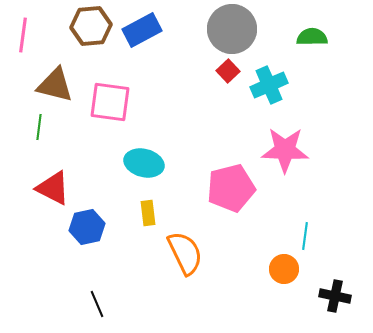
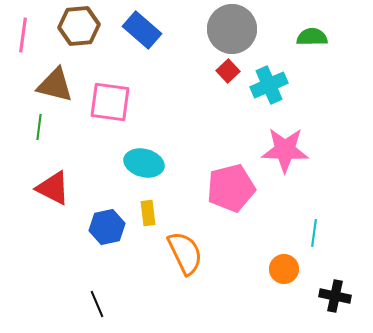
brown hexagon: moved 12 px left
blue rectangle: rotated 69 degrees clockwise
blue hexagon: moved 20 px right
cyan line: moved 9 px right, 3 px up
